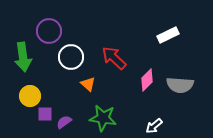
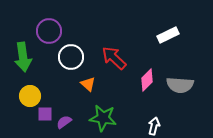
white arrow: rotated 144 degrees clockwise
